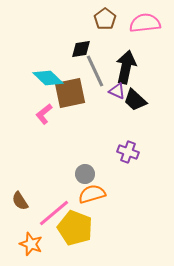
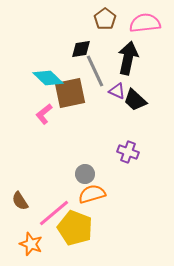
black arrow: moved 2 px right, 9 px up
